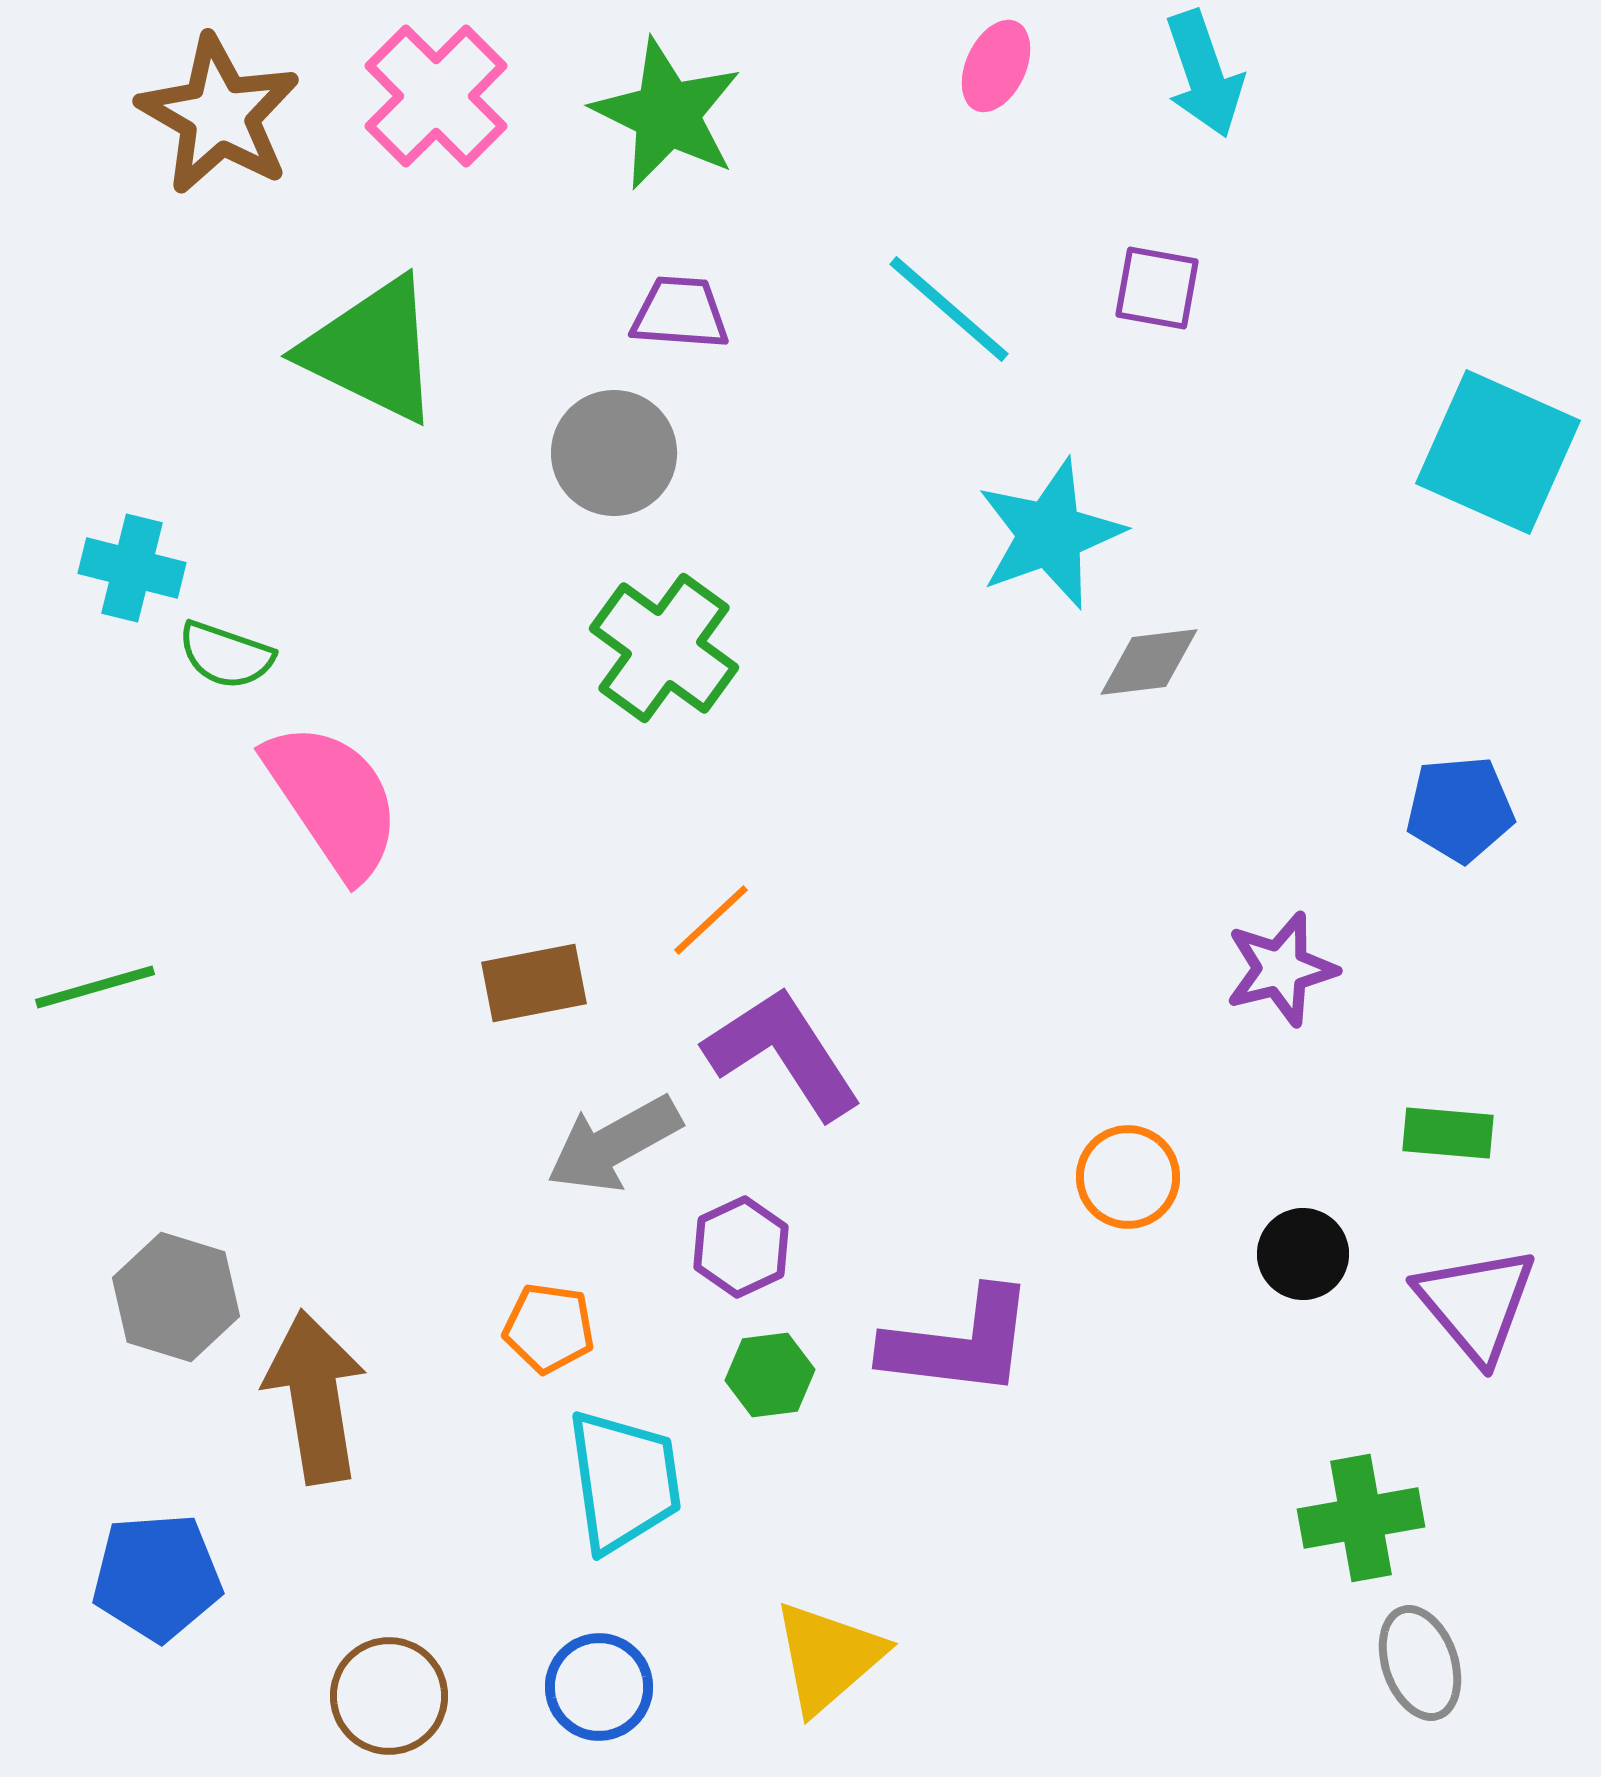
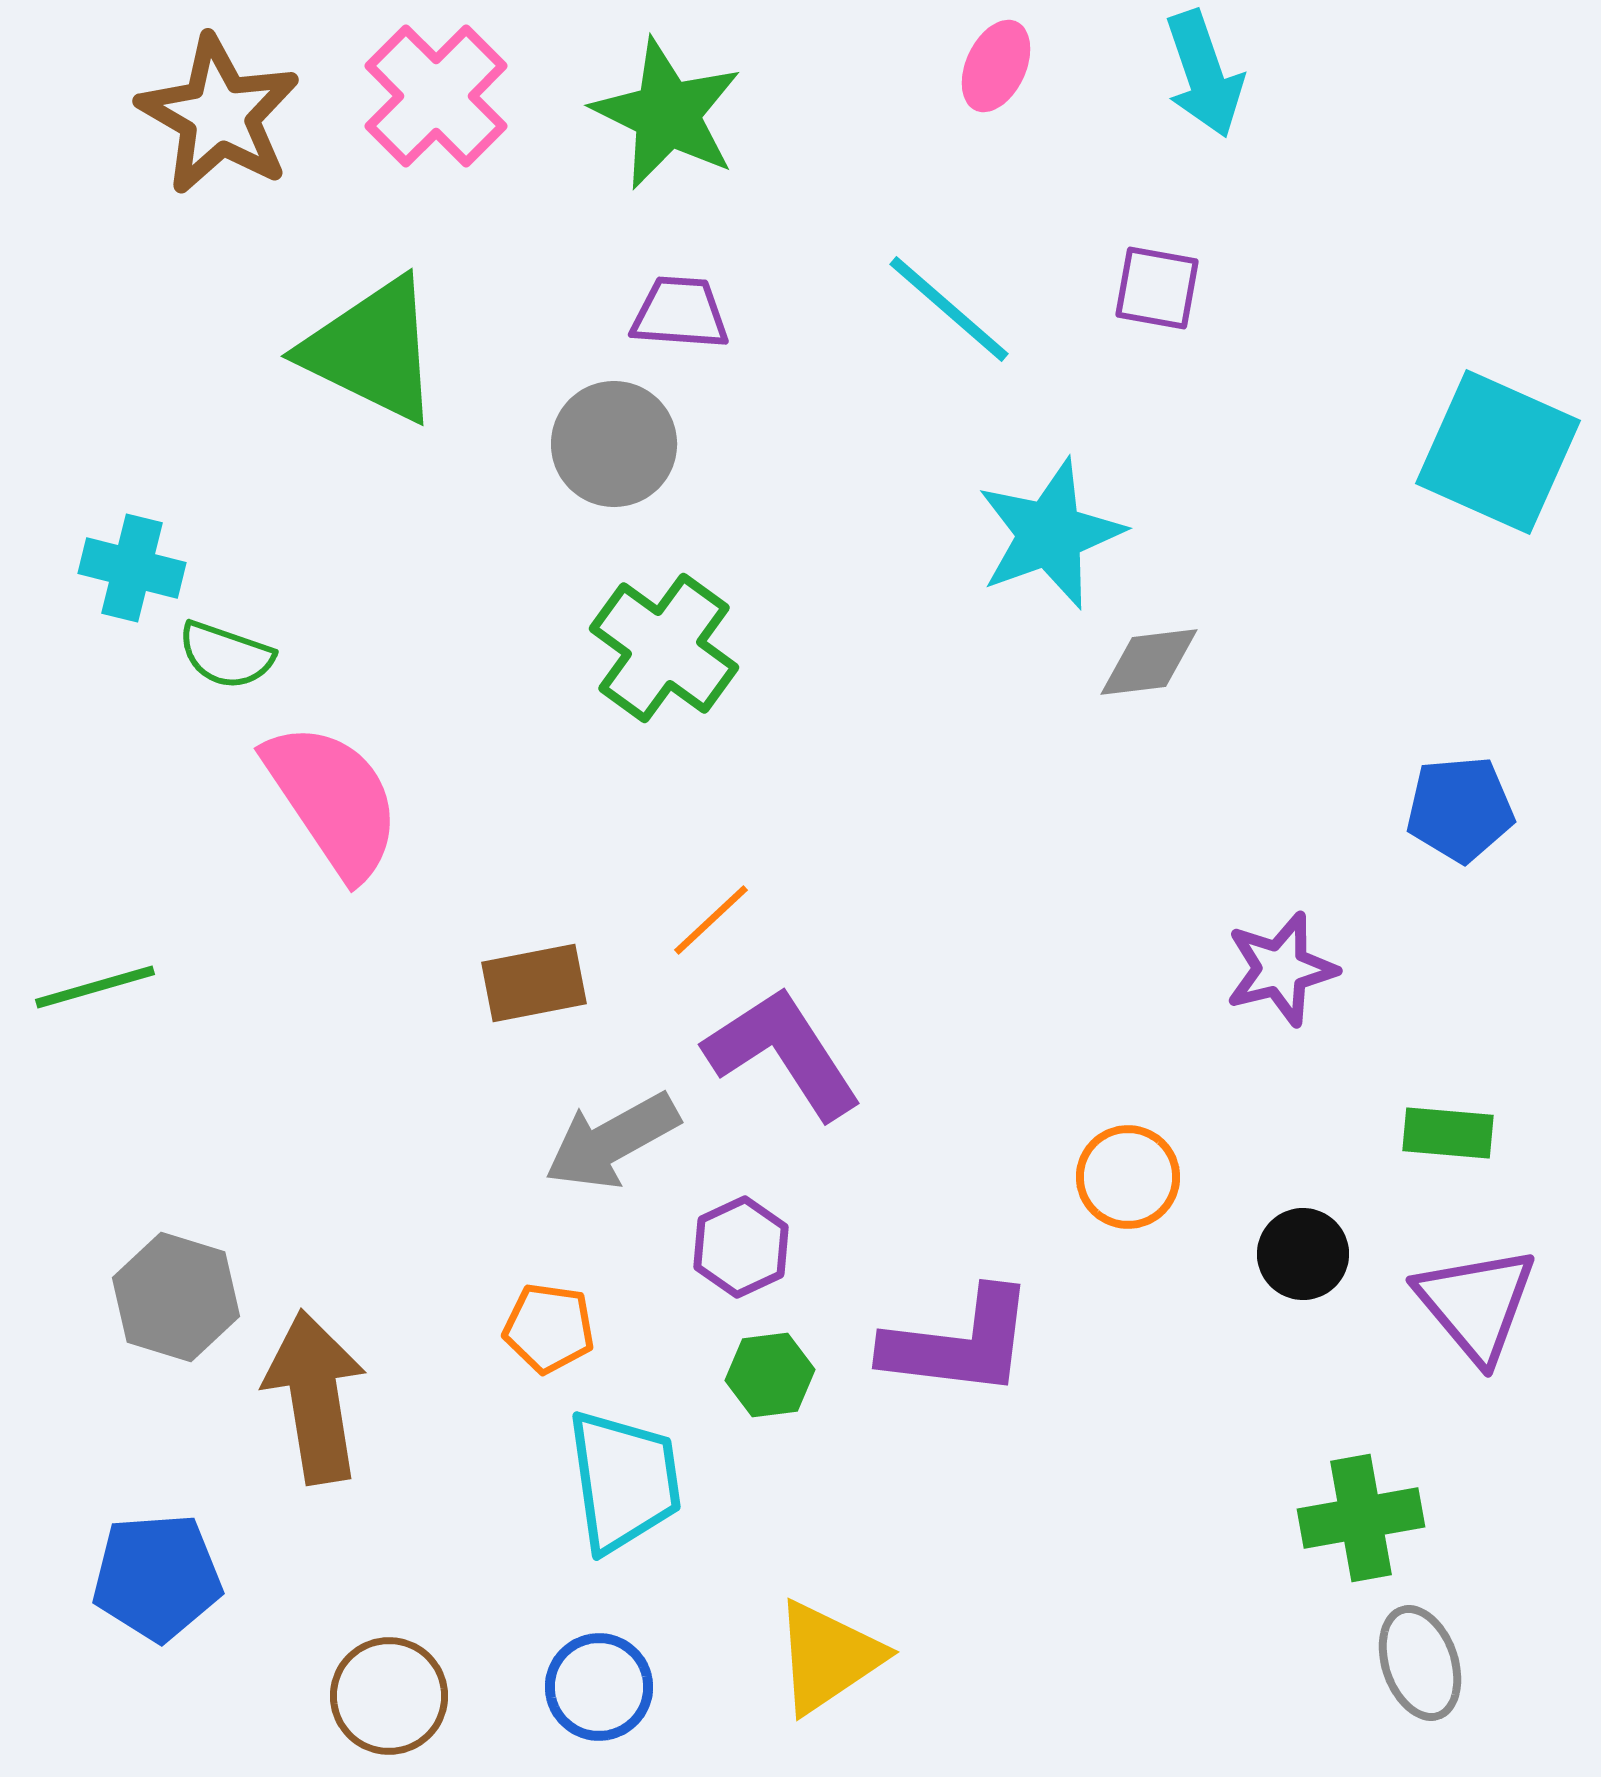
gray circle at (614, 453): moved 9 px up
gray arrow at (614, 1144): moved 2 px left, 3 px up
yellow triangle at (828, 1657): rotated 7 degrees clockwise
